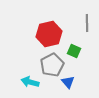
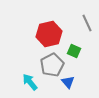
gray line: rotated 24 degrees counterclockwise
cyan arrow: rotated 36 degrees clockwise
